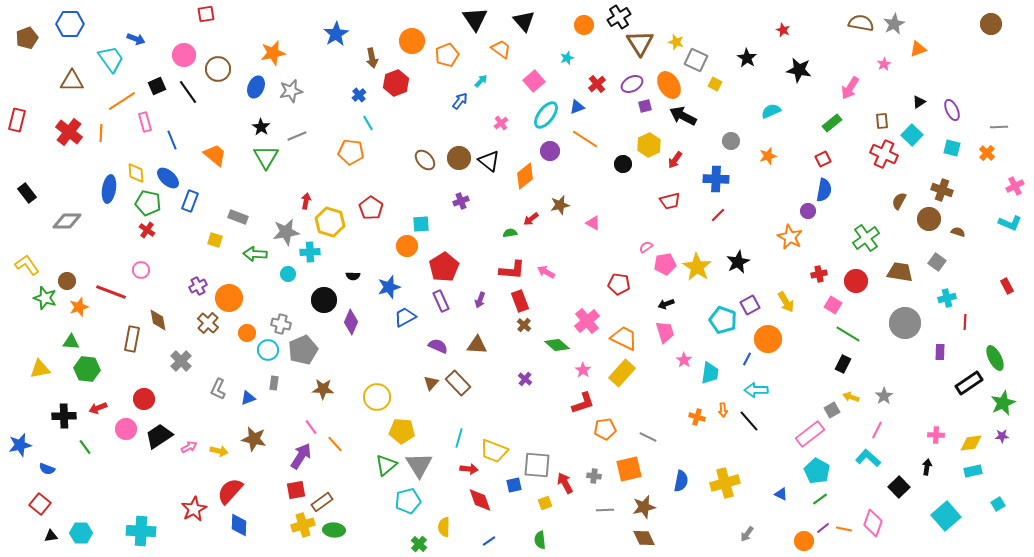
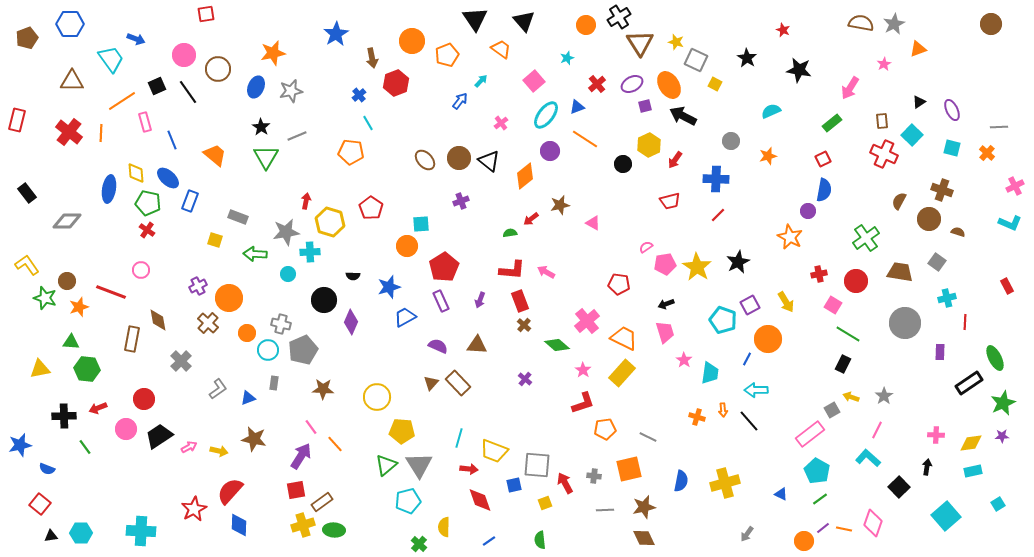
orange circle at (584, 25): moved 2 px right
gray L-shape at (218, 389): rotated 150 degrees counterclockwise
